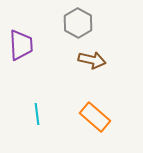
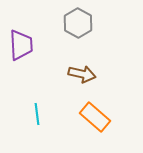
brown arrow: moved 10 px left, 14 px down
